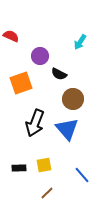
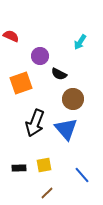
blue triangle: moved 1 px left
